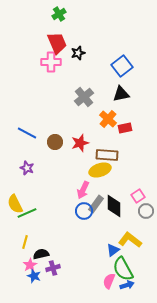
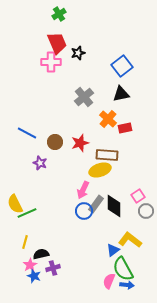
purple star: moved 13 px right, 5 px up
blue arrow: rotated 24 degrees clockwise
